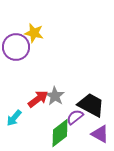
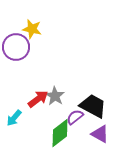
yellow star: moved 2 px left, 4 px up
black trapezoid: moved 2 px right, 1 px down
